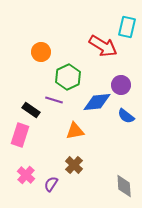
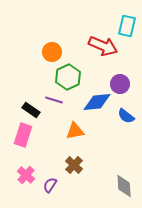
cyan rectangle: moved 1 px up
red arrow: rotated 8 degrees counterclockwise
orange circle: moved 11 px right
purple circle: moved 1 px left, 1 px up
pink rectangle: moved 3 px right
purple semicircle: moved 1 px left, 1 px down
